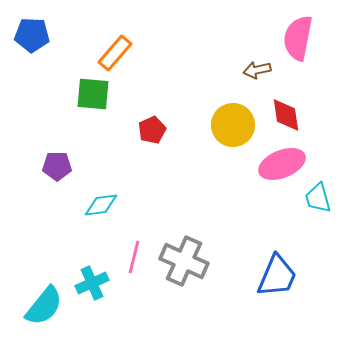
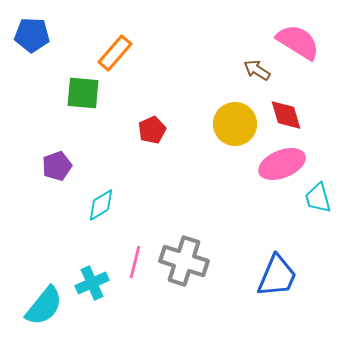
pink semicircle: moved 4 px down; rotated 111 degrees clockwise
brown arrow: rotated 44 degrees clockwise
green square: moved 10 px left, 1 px up
red diamond: rotated 9 degrees counterclockwise
yellow circle: moved 2 px right, 1 px up
purple pentagon: rotated 20 degrees counterclockwise
cyan diamond: rotated 24 degrees counterclockwise
pink line: moved 1 px right, 5 px down
gray cross: rotated 6 degrees counterclockwise
